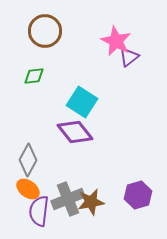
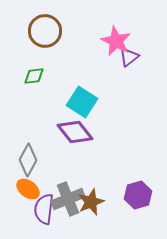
brown star: rotated 12 degrees counterclockwise
purple semicircle: moved 5 px right, 2 px up
